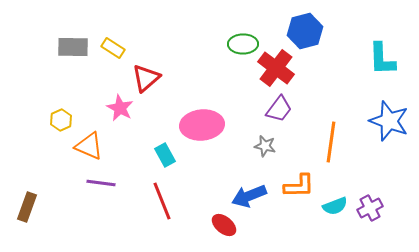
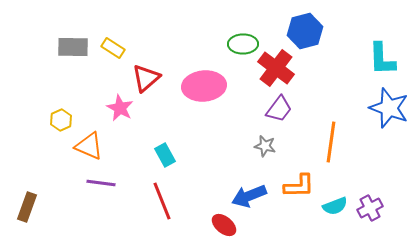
blue star: moved 13 px up
pink ellipse: moved 2 px right, 39 px up
